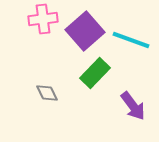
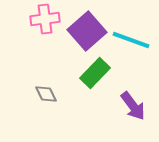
pink cross: moved 2 px right
purple square: moved 2 px right
gray diamond: moved 1 px left, 1 px down
